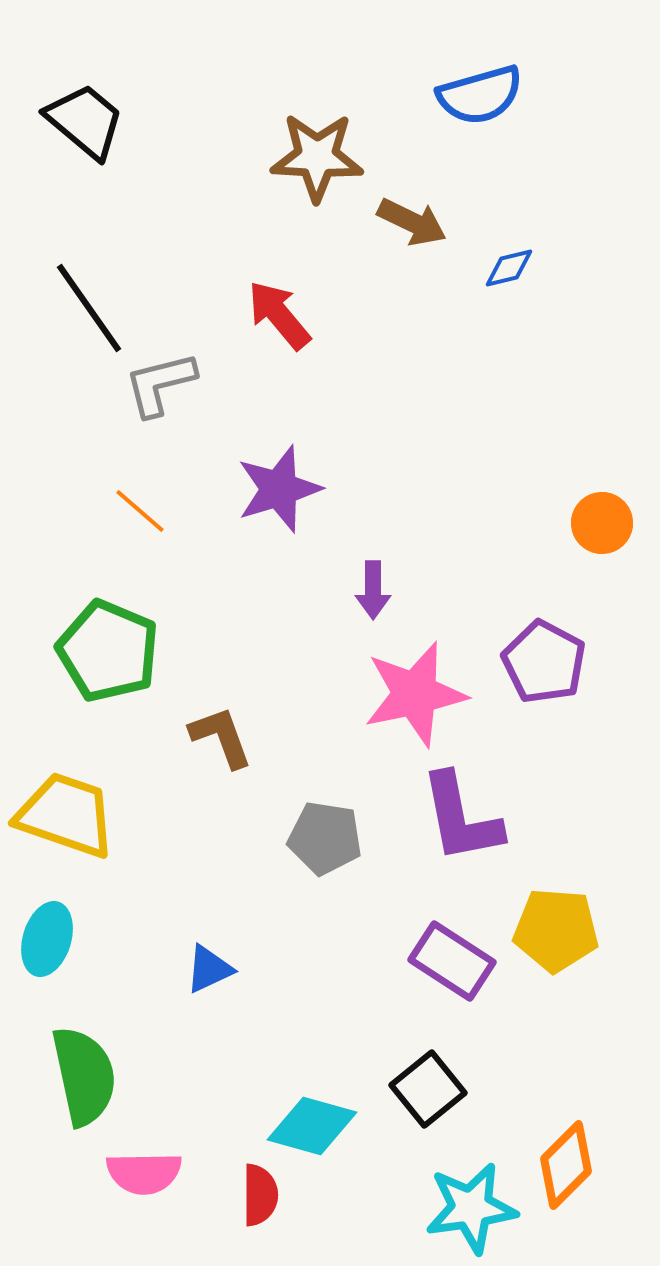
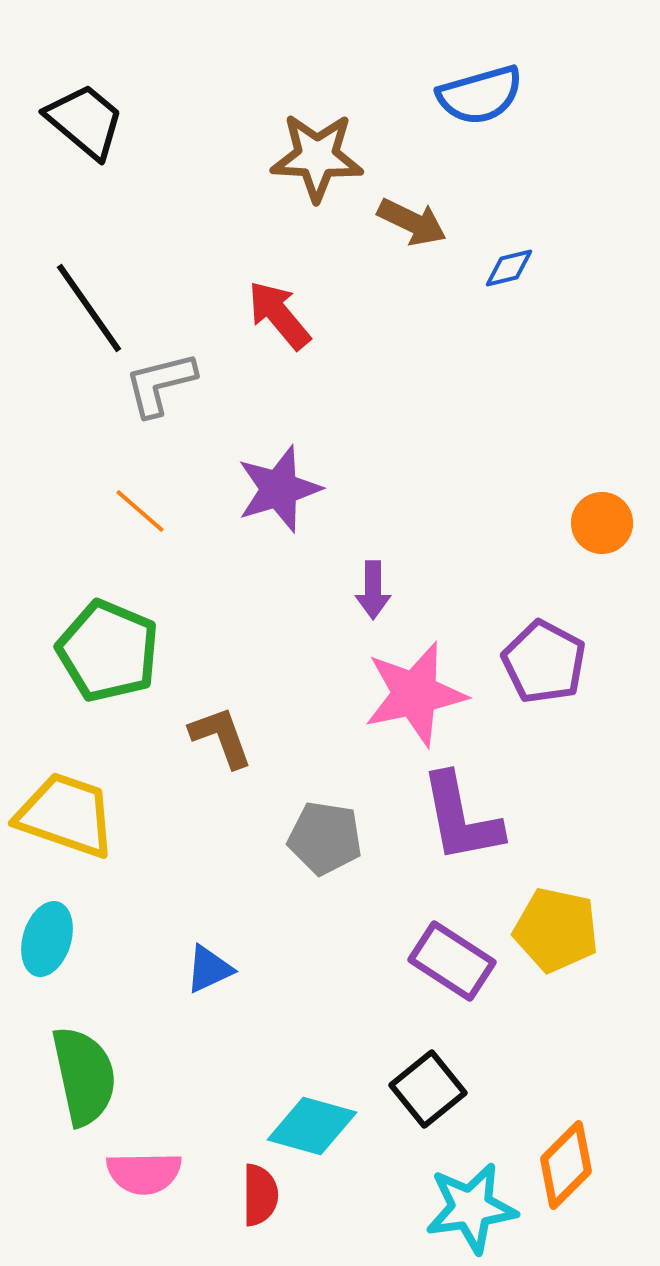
yellow pentagon: rotated 8 degrees clockwise
